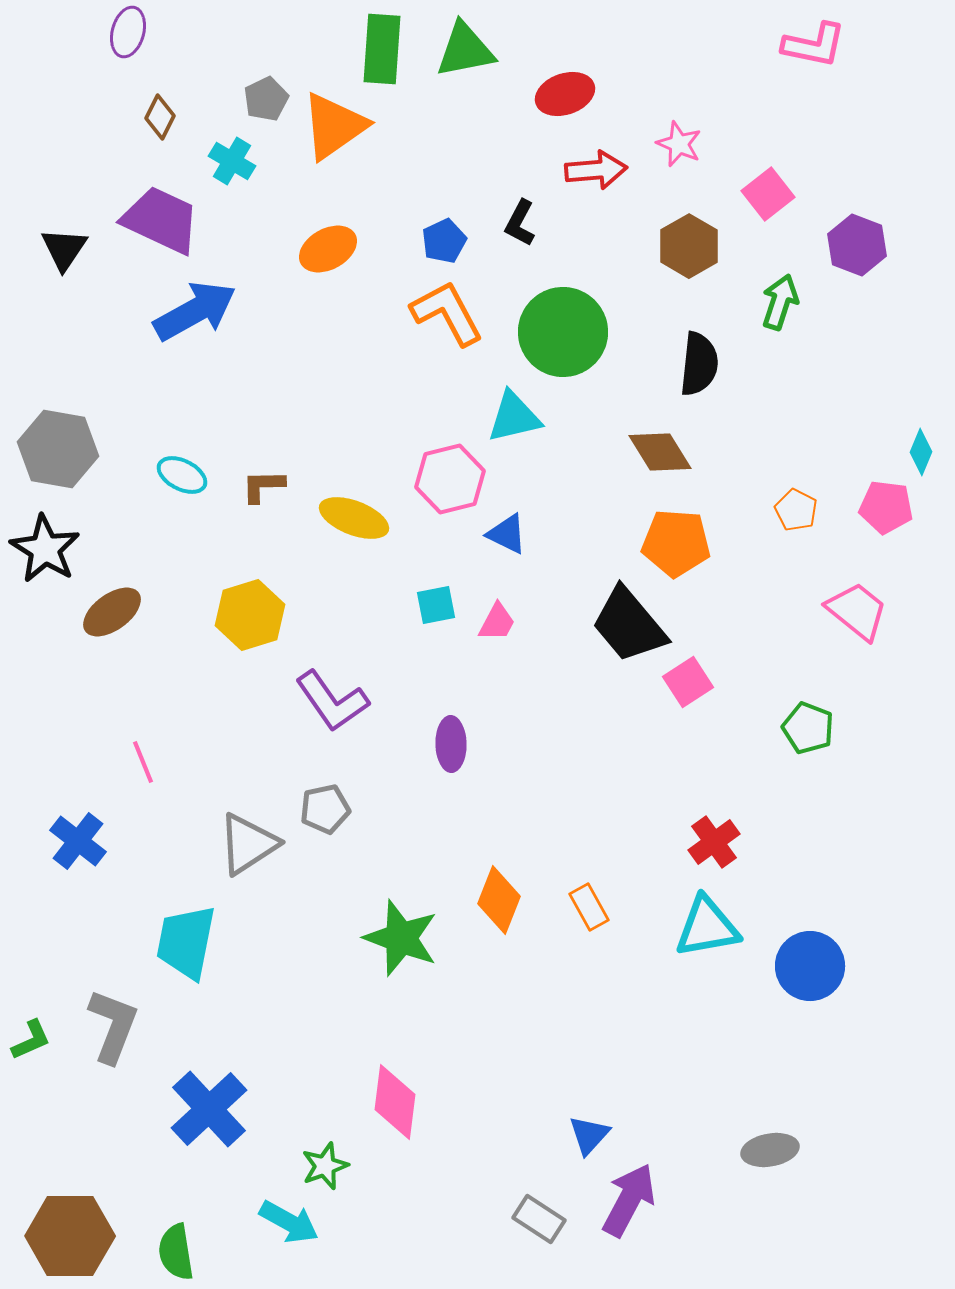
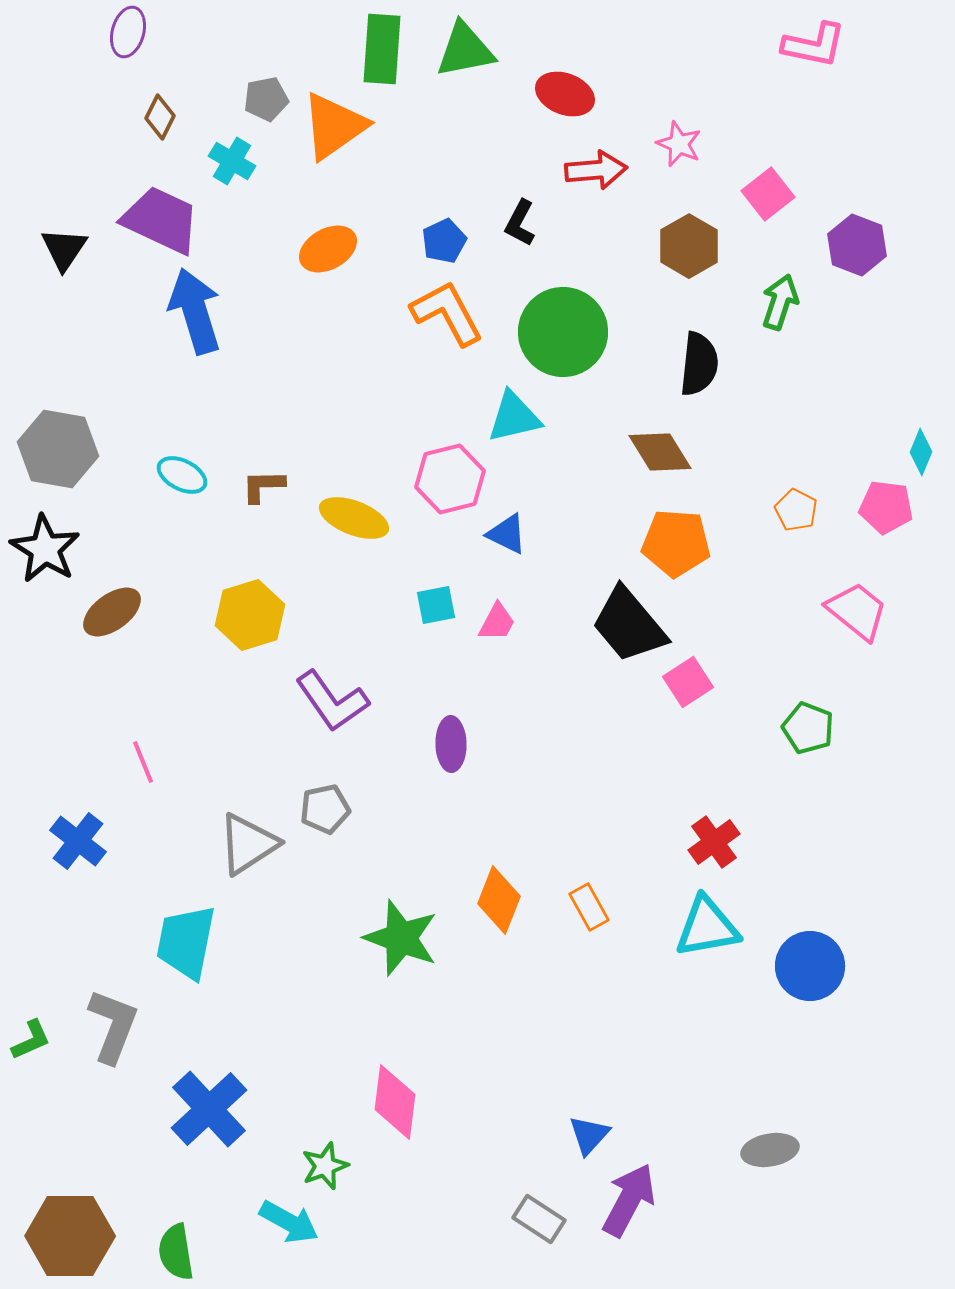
red ellipse at (565, 94): rotated 40 degrees clockwise
gray pentagon at (266, 99): rotated 15 degrees clockwise
blue arrow at (195, 311): rotated 78 degrees counterclockwise
